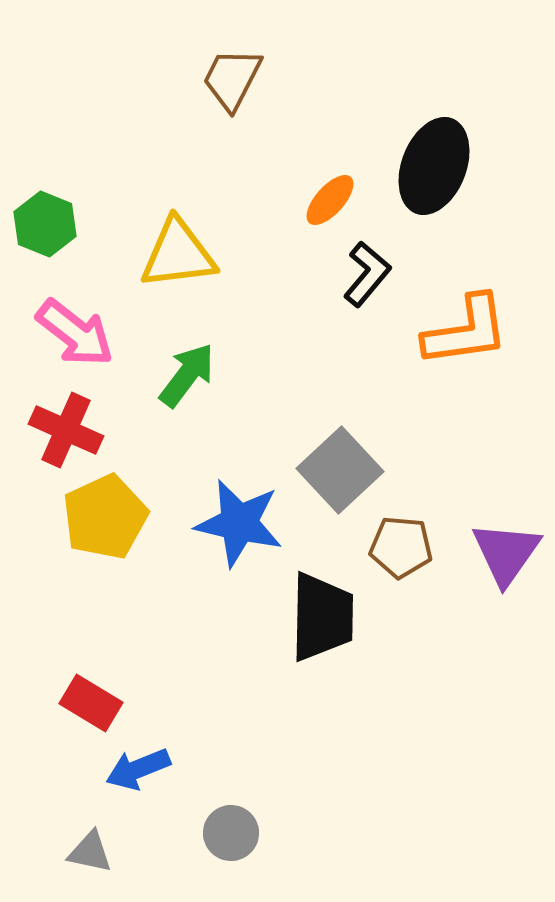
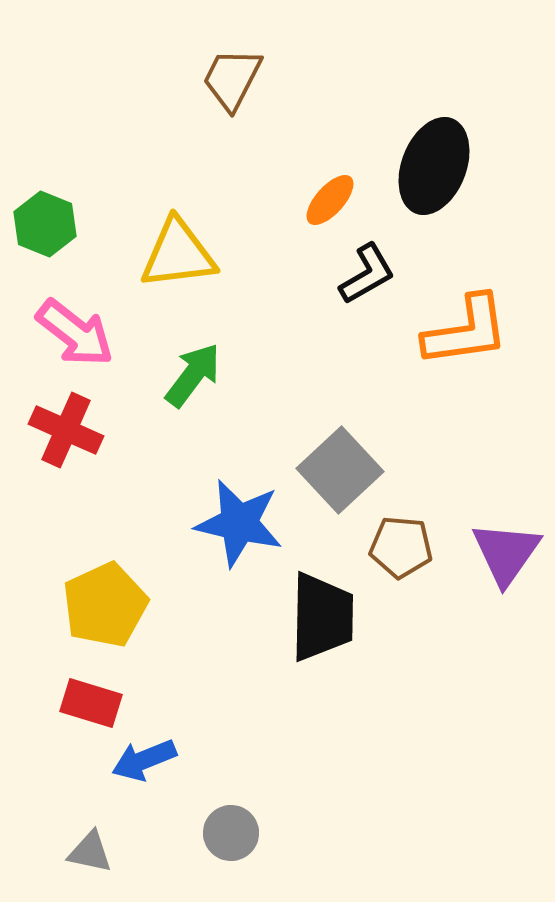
black L-shape: rotated 20 degrees clockwise
green arrow: moved 6 px right
yellow pentagon: moved 88 px down
red rectangle: rotated 14 degrees counterclockwise
blue arrow: moved 6 px right, 9 px up
